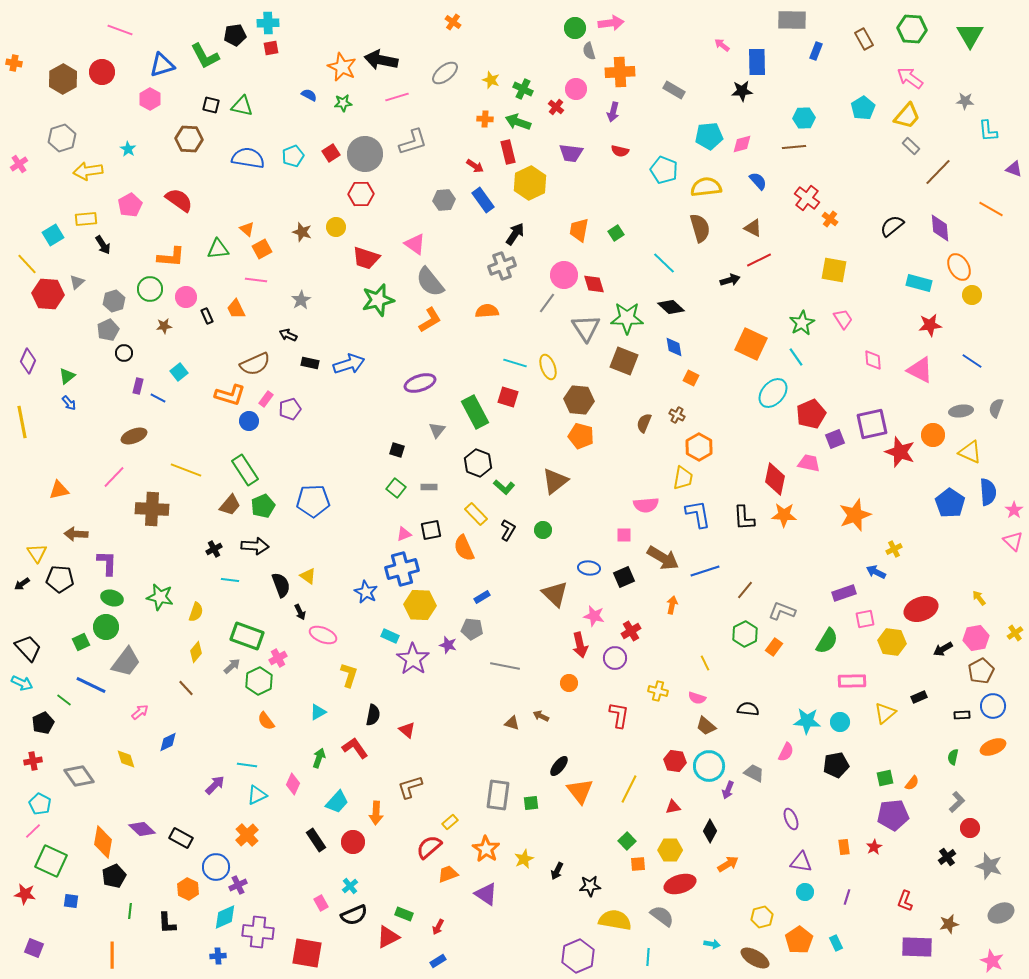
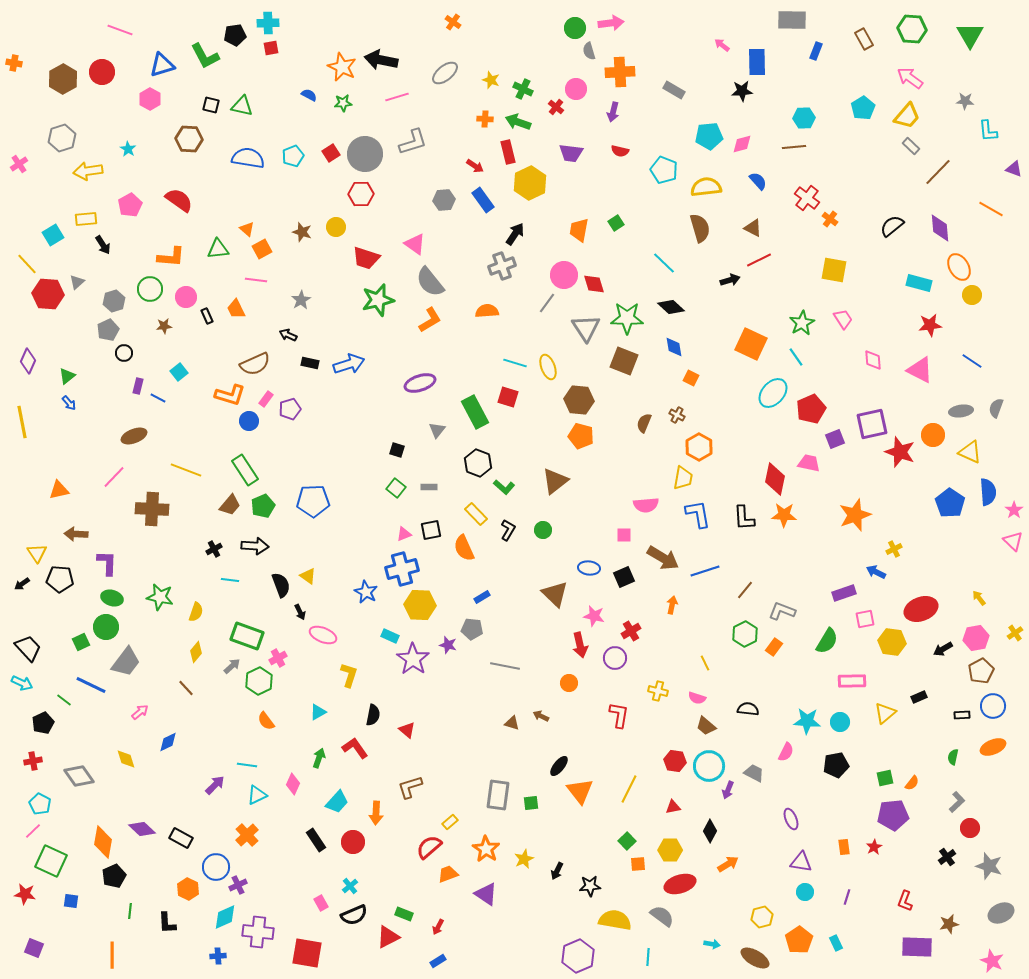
green square at (616, 233): moved 10 px up
red pentagon at (811, 414): moved 5 px up
